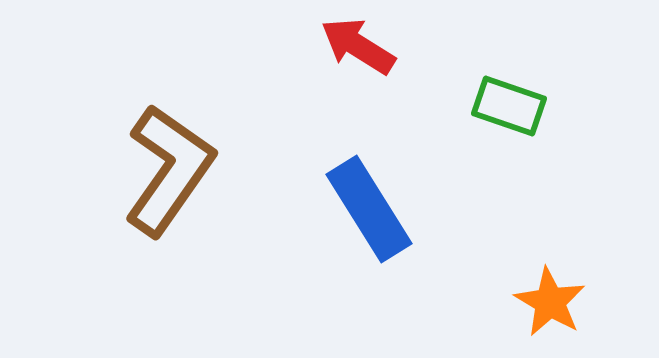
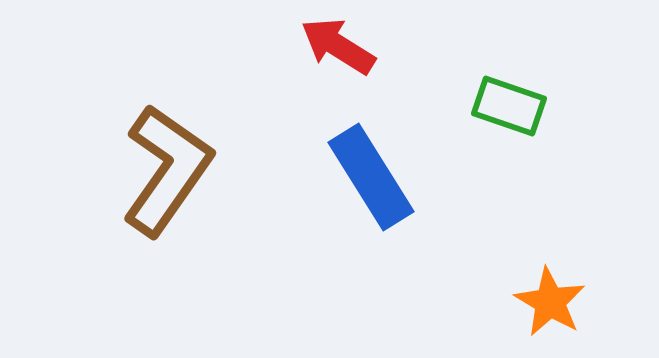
red arrow: moved 20 px left
brown L-shape: moved 2 px left
blue rectangle: moved 2 px right, 32 px up
